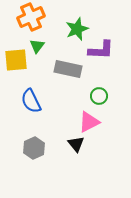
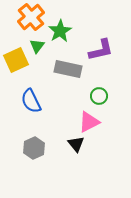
orange cross: rotated 16 degrees counterclockwise
green star: moved 17 px left, 2 px down; rotated 10 degrees counterclockwise
purple L-shape: rotated 16 degrees counterclockwise
yellow square: rotated 20 degrees counterclockwise
